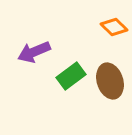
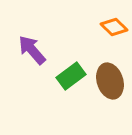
purple arrow: moved 2 px left, 2 px up; rotated 72 degrees clockwise
